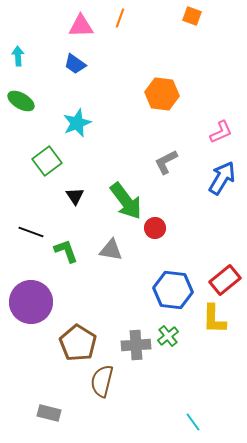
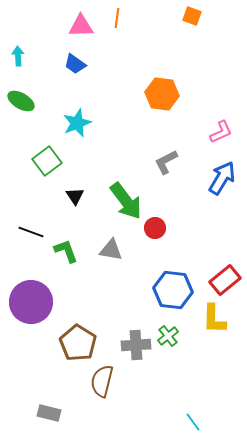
orange line: moved 3 px left; rotated 12 degrees counterclockwise
